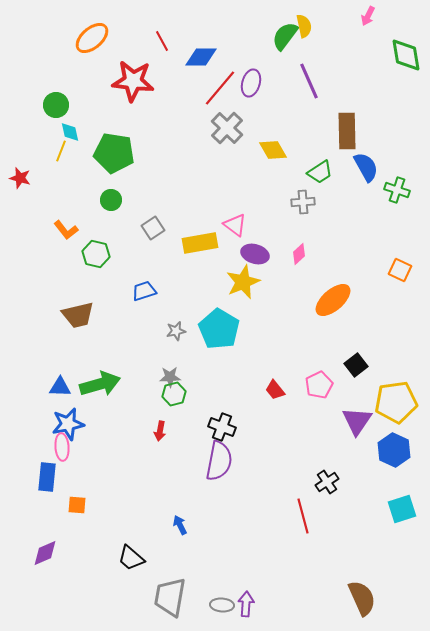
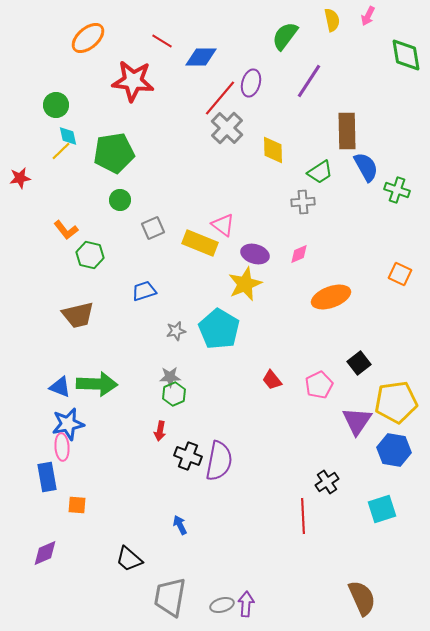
yellow semicircle at (304, 26): moved 28 px right, 6 px up
orange ellipse at (92, 38): moved 4 px left
red line at (162, 41): rotated 30 degrees counterclockwise
purple line at (309, 81): rotated 57 degrees clockwise
red line at (220, 88): moved 10 px down
cyan diamond at (70, 132): moved 2 px left, 4 px down
yellow diamond at (273, 150): rotated 28 degrees clockwise
yellow line at (61, 151): rotated 25 degrees clockwise
green pentagon at (114, 153): rotated 18 degrees counterclockwise
red star at (20, 178): rotated 25 degrees counterclockwise
green circle at (111, 200): moved 9 px right
pink triangle at (235, 225): moved 12 px left
gray square at (153, 228): rotated 10 degrees clockwise
yellow rectangle at (200, 243): rotated 32 degrees clockwise
green hexagon at (96, 254): moved 6 px left, 1 px down
pink diamond at (299, 254): rotated 20 degrees clockwise
orange square at (400, 270): moved 4 px down
yellow star at (243, 282): moved 2 px right, 2 px down
orange ellipse at (333, 300): moved 2 px left, 3 px up; rotated 21 degrees clockwise
black square at (356, 365): moved 3 px right, 2 px up
green arrow at (100, 384): moved 3 px left; rotated 18 degrees clockwise
blue triangle at (60, 387): rotated 20 degrees clockwise
red trapezoid at (275, 390): moved 3 px left, 10 px up
green hexagon at (174, 394): rotated 10 degrees counterclockwise
black cross at (222, 427): moved 34 px left, 29 px down
blue hexagon at (394, 450): rotated 16 degrees counterclockwise
blue rectangle at (47, 477): rotated 16 degrees counterclockwise
cyan square at (402, 509): moved 20 px left
red line at (303, 516): rotated 12 degrees clockwise
black trapezoid at (131, 558): moved 2 px left, 1 px down
gray ellipse at (222, 605): rotated 20 degrees counterclockwise
